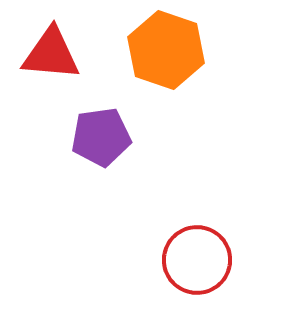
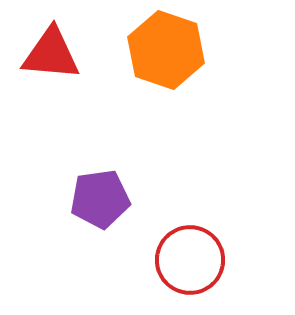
purple pentagon: moved 1 px left, 62 px down
red circle: moved 7 px left
